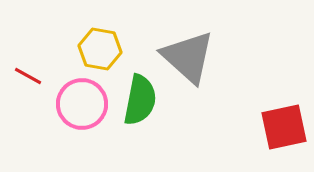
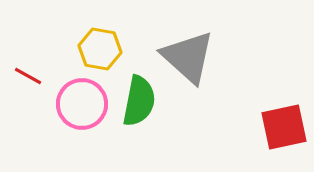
green semicircle: moved 1 px left, 1 px down
